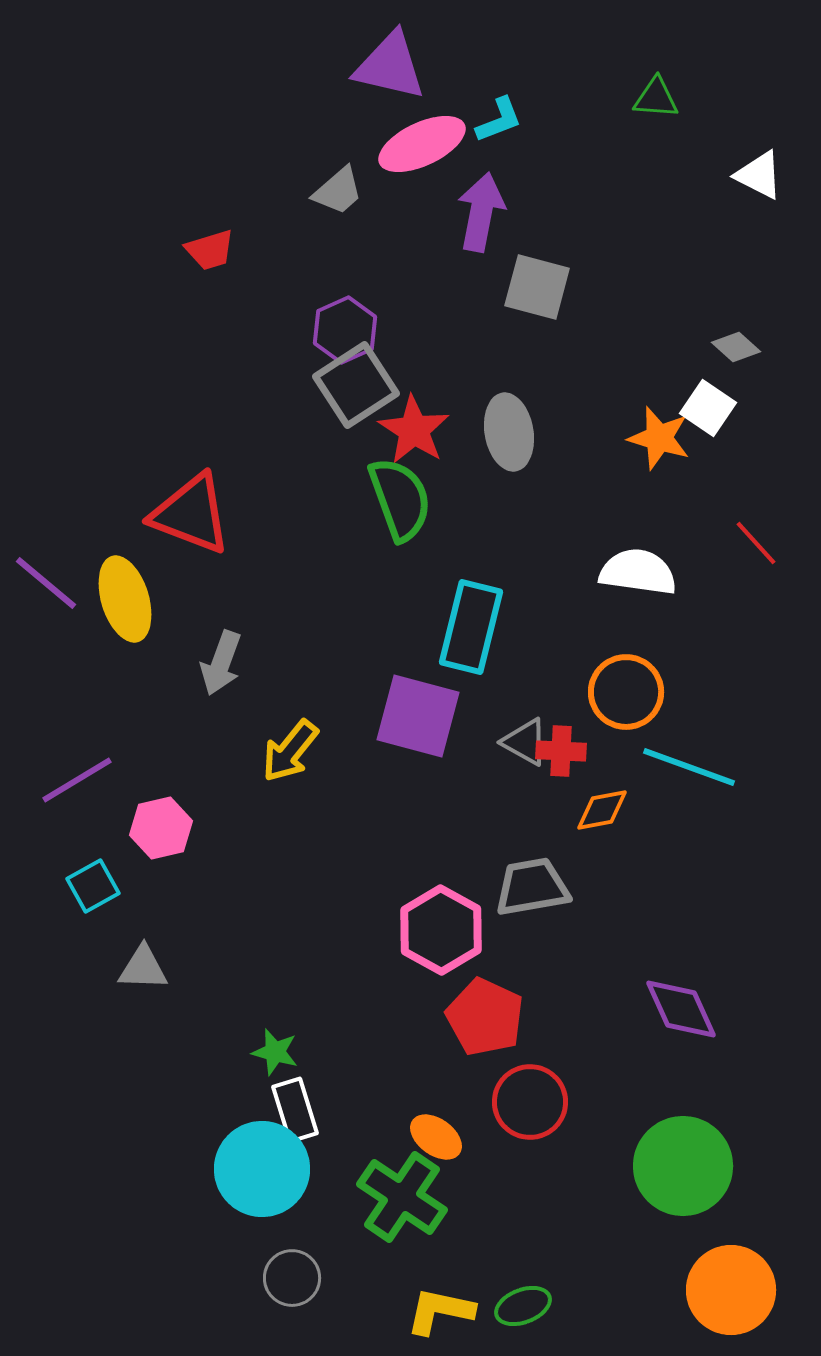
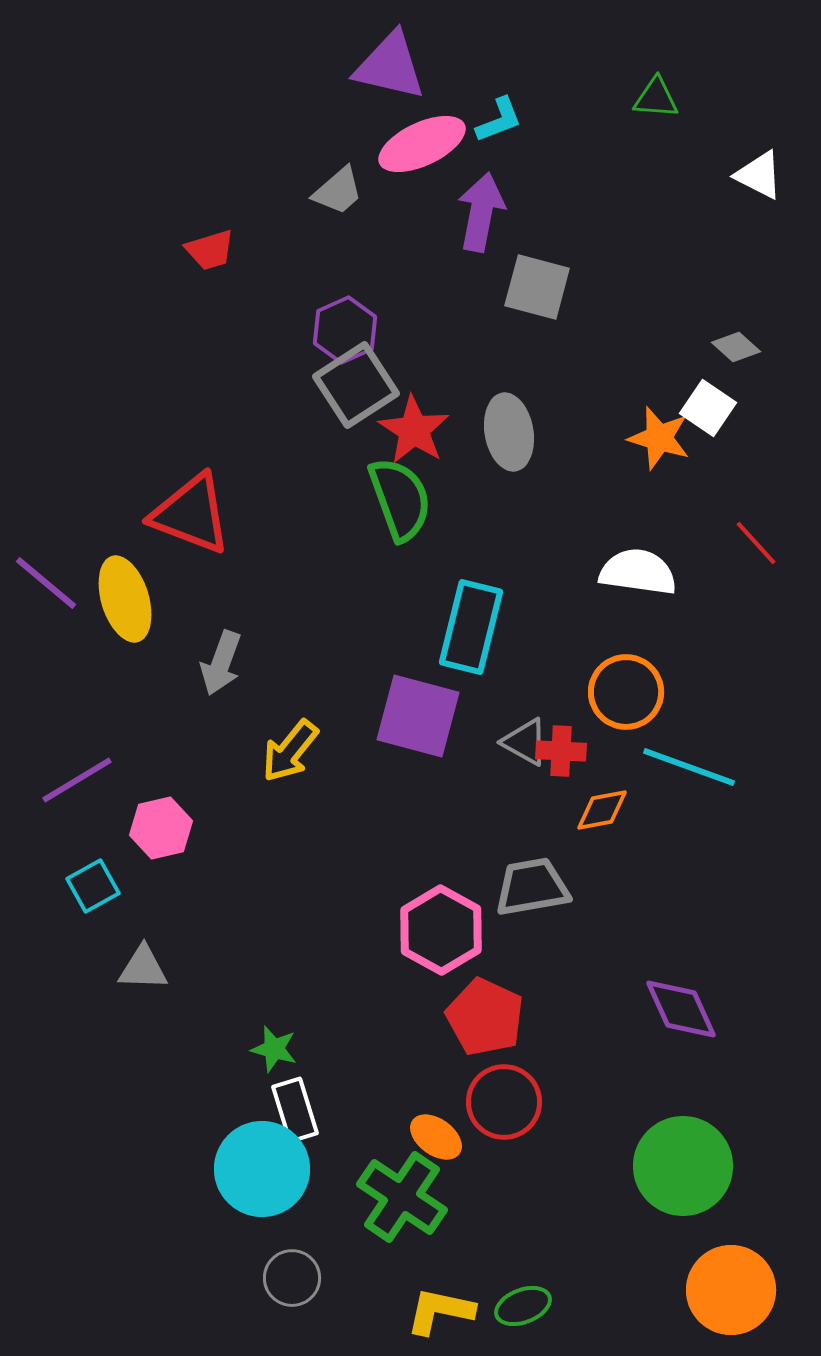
green star at (275, 1052): moved 1 px left, 3 px up
red circle at (530, 1102): moved 26 px left
